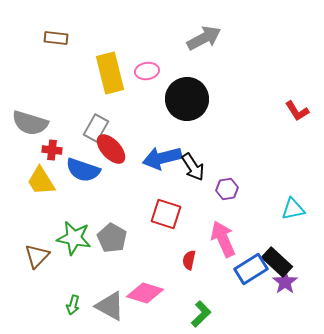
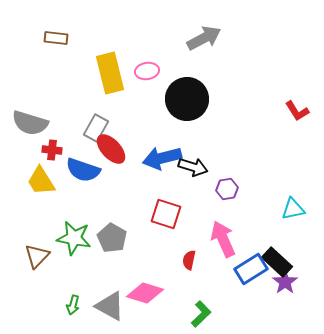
black arrow: rotated 40 degrees counterclockwise
